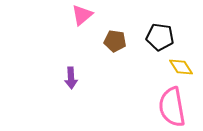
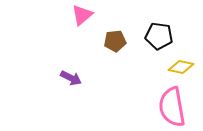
black pentagon: moved 1 px left, 1 px up
brown pentagon: rotated 15 degrees counterclockwise
yellow diamond: rotated 45 degrees counterclockwise
purple arrow: rotated 60 degrees counterclockwise
